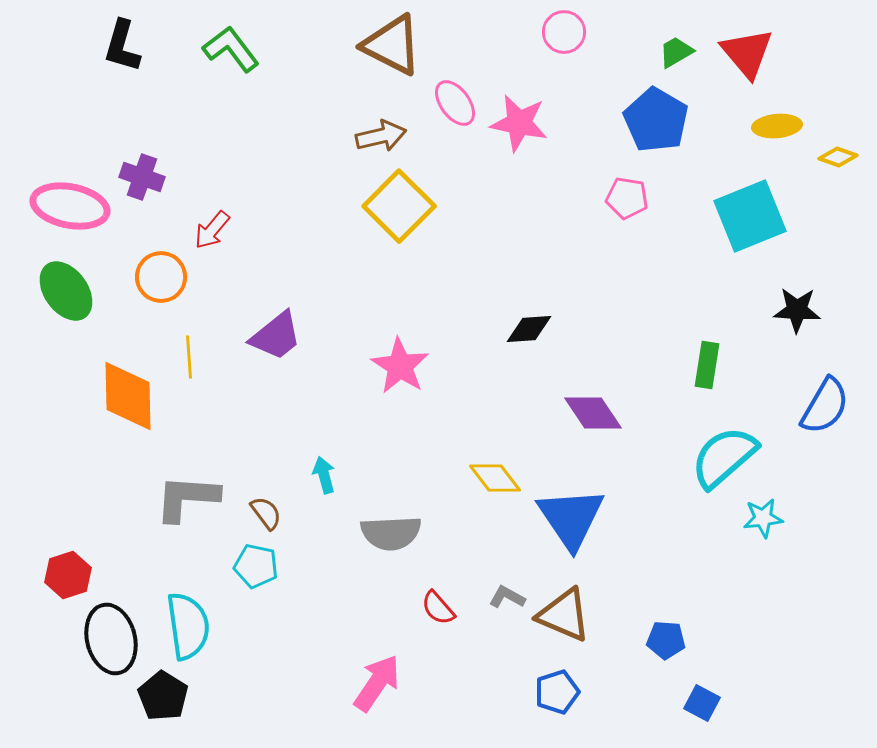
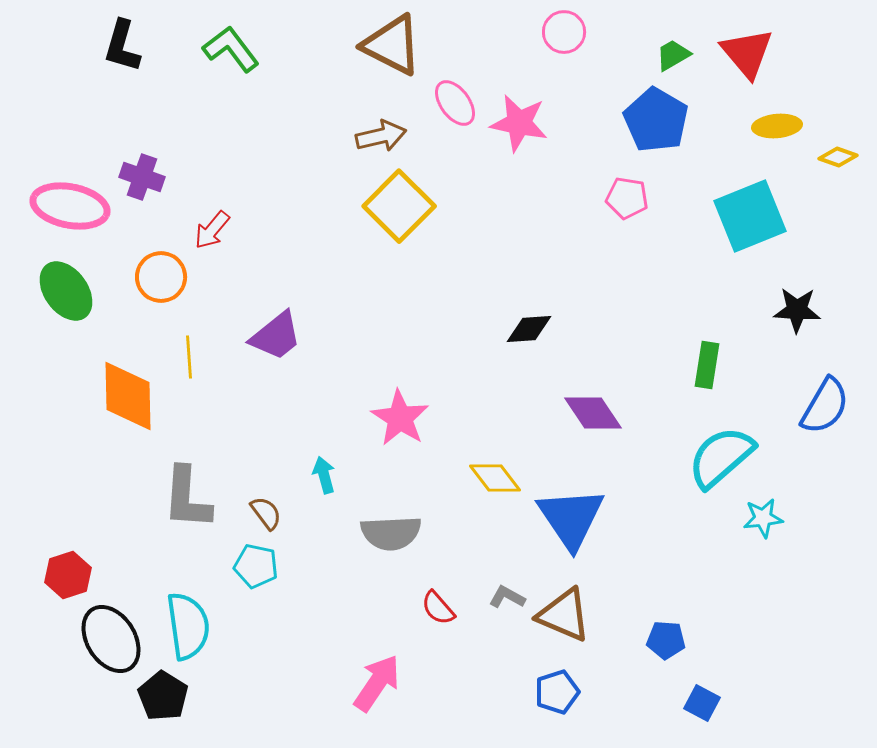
green trapezoid at (676, 52): moved 3 px left, 3 px down
pink star at (400, 366): moved 52 px down
cyan semicircle at (724, 457): moved 3 px left
gray L-shape at (187, 498): rotated 90 degrees counterclockwise
black ellipse at (111, 639): rotated 18 degrees counterclockwise
